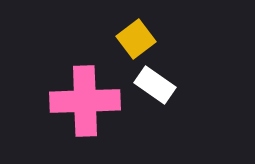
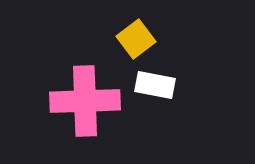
white rectangle: rotated 24 degrees counterclockwise
